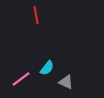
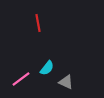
red line: moved 2 px right, 8 px down
